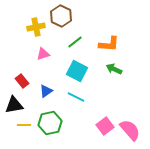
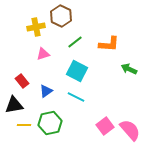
green arrow: moved 15 px right
